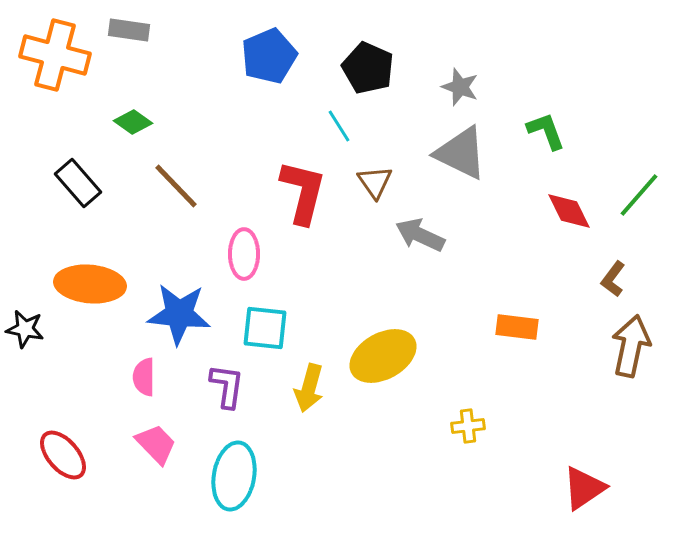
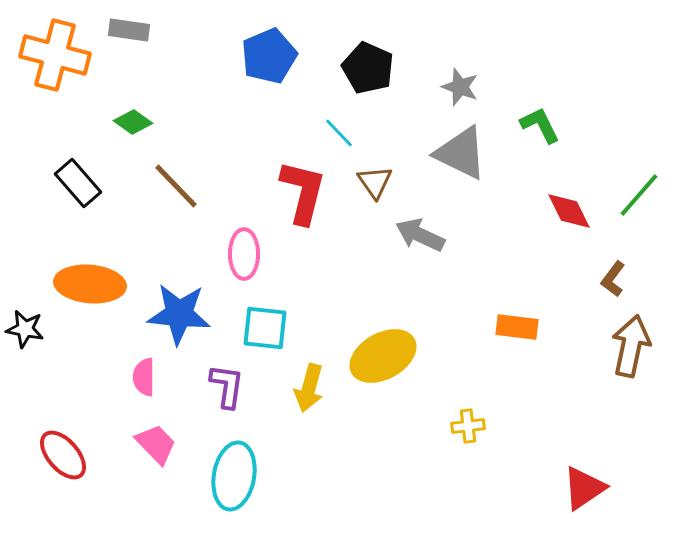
cyan line: moved 7 px down; rotated 12 degrees counterclockwise
green L-shape: moved 6 px left, 6 px up; rotated 6 degrees counterclockwise
